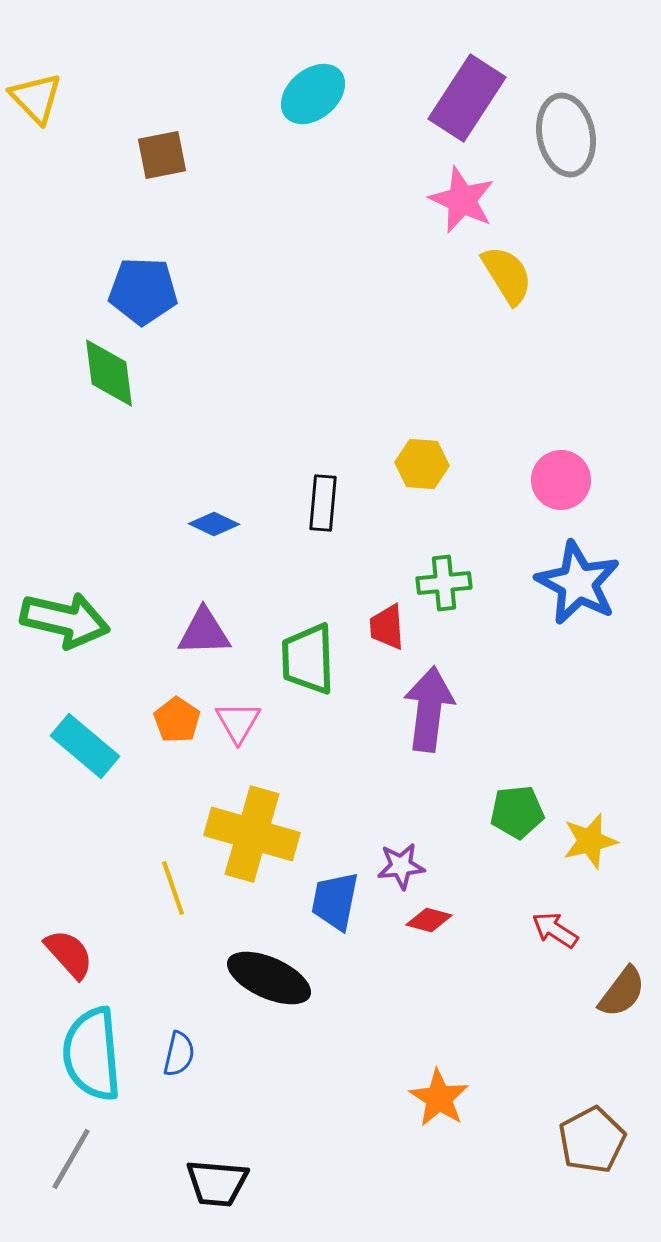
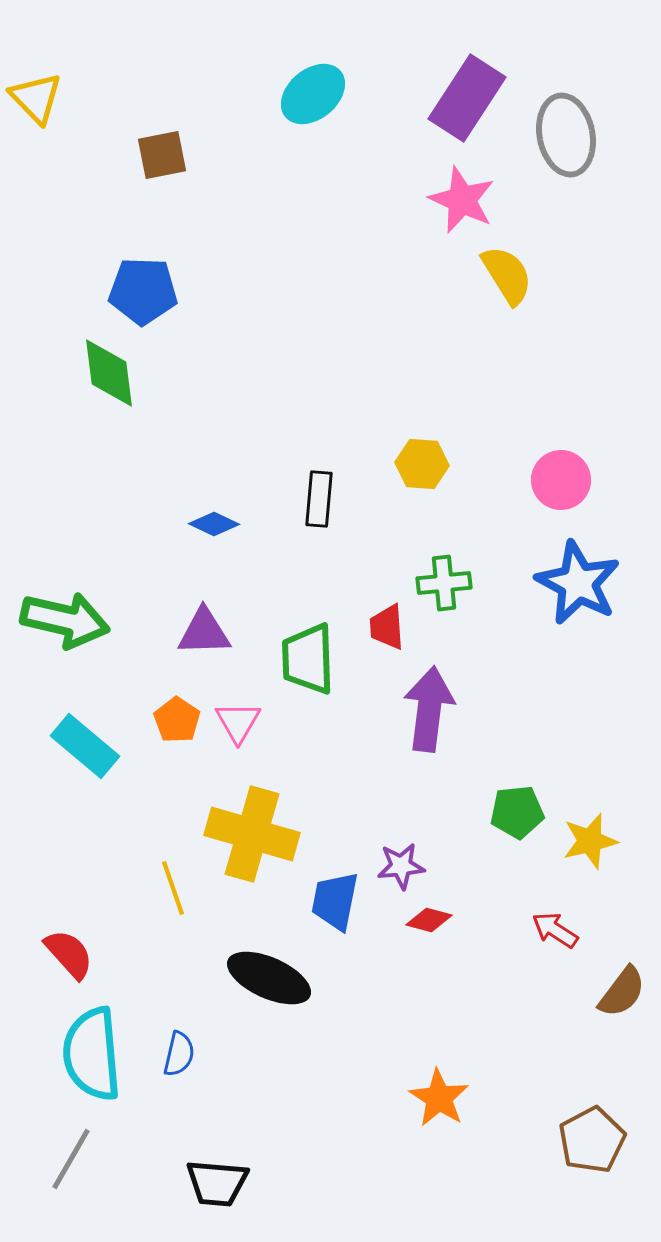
black rectangle: moved 4 px left, 4 px up
